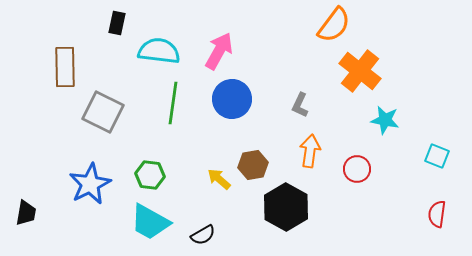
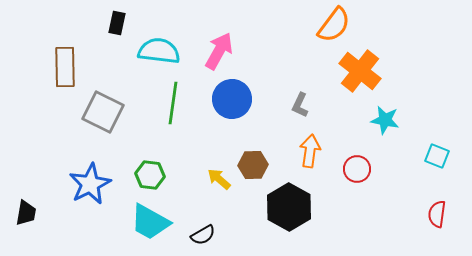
brown hexagon: rotated 8 degrees clockwise
black hexagon: moved 3 px right
